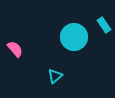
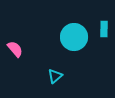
cyan rectangle: moved 4 px down; rotated 35 degrees clockwise
